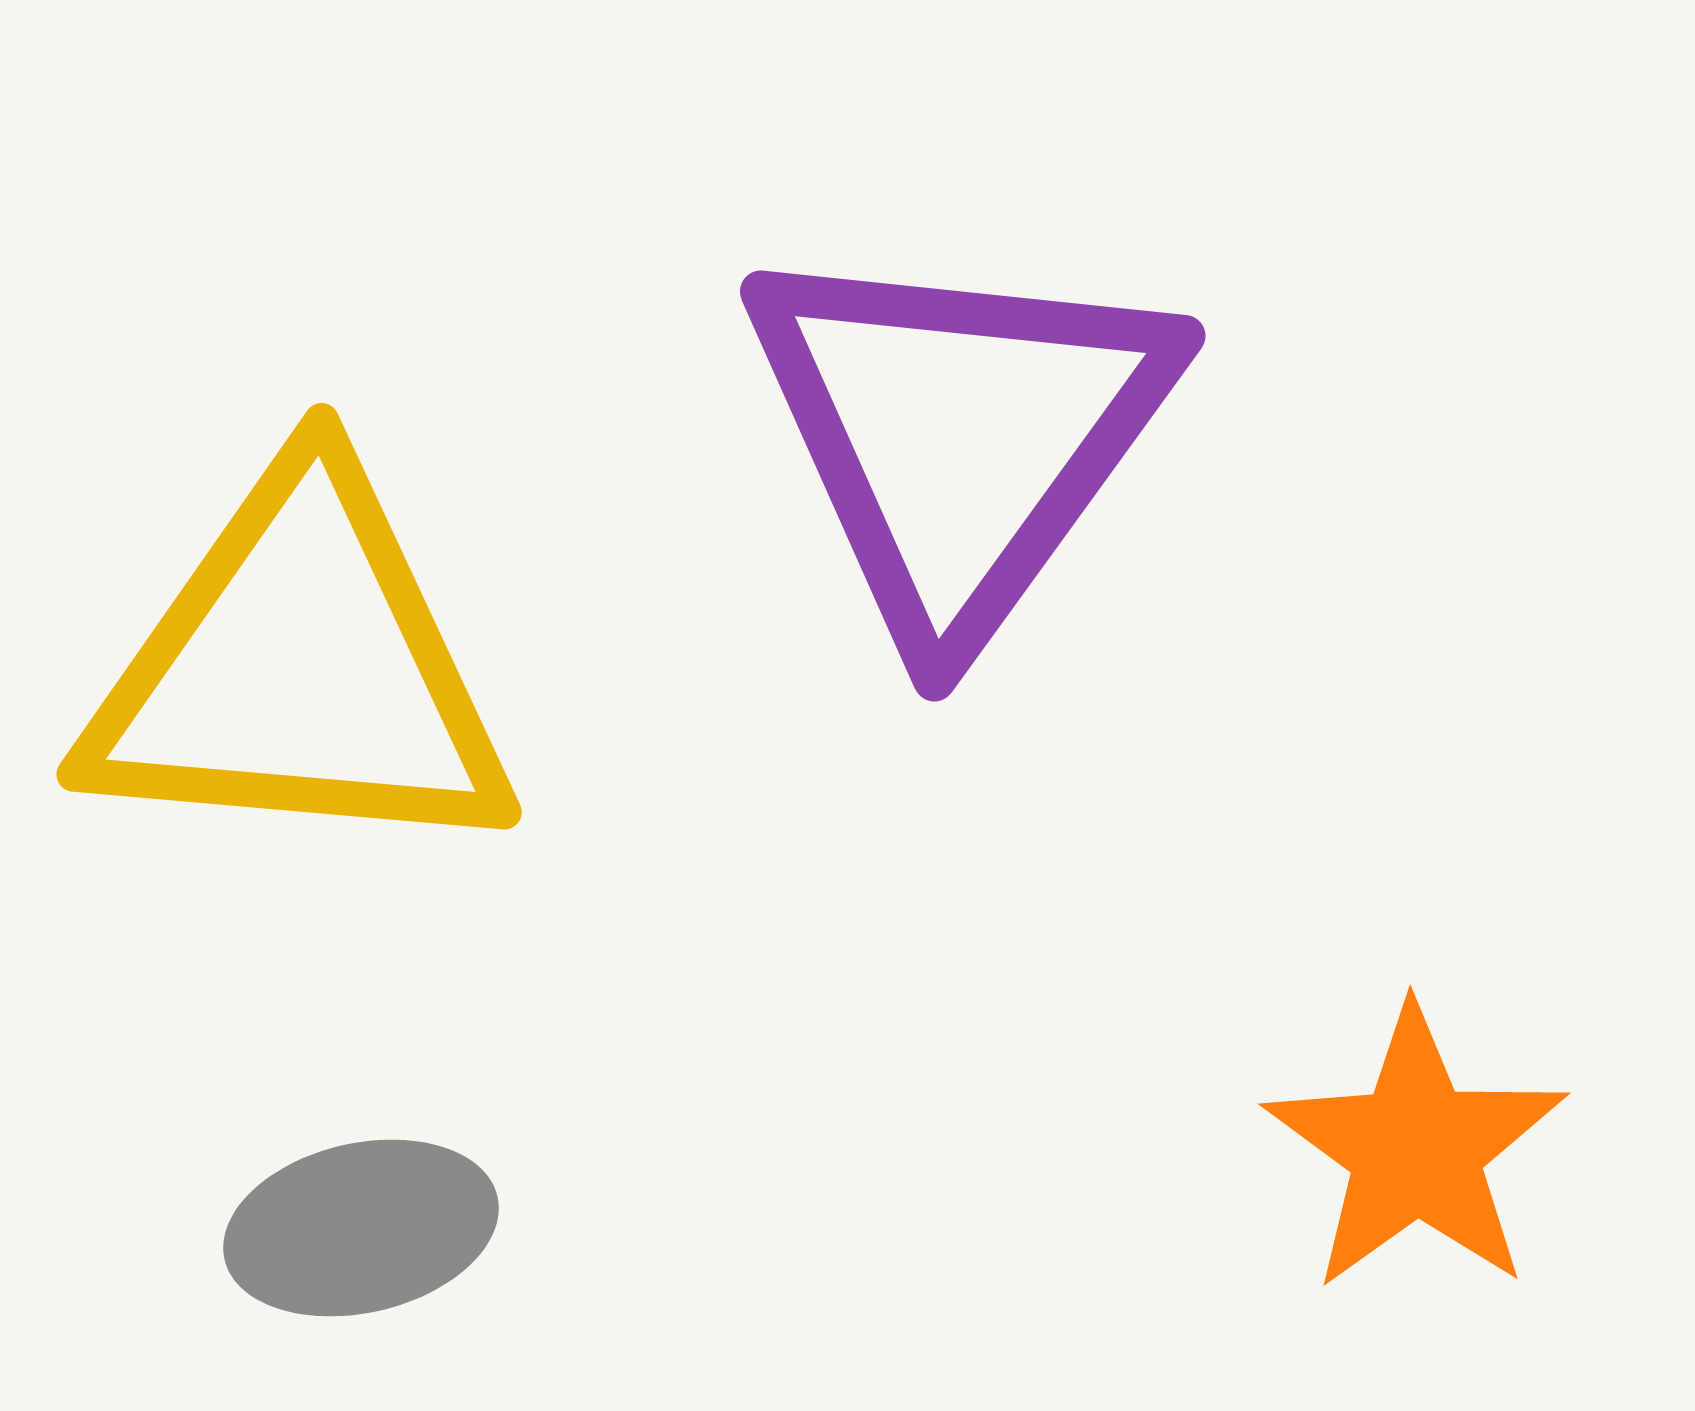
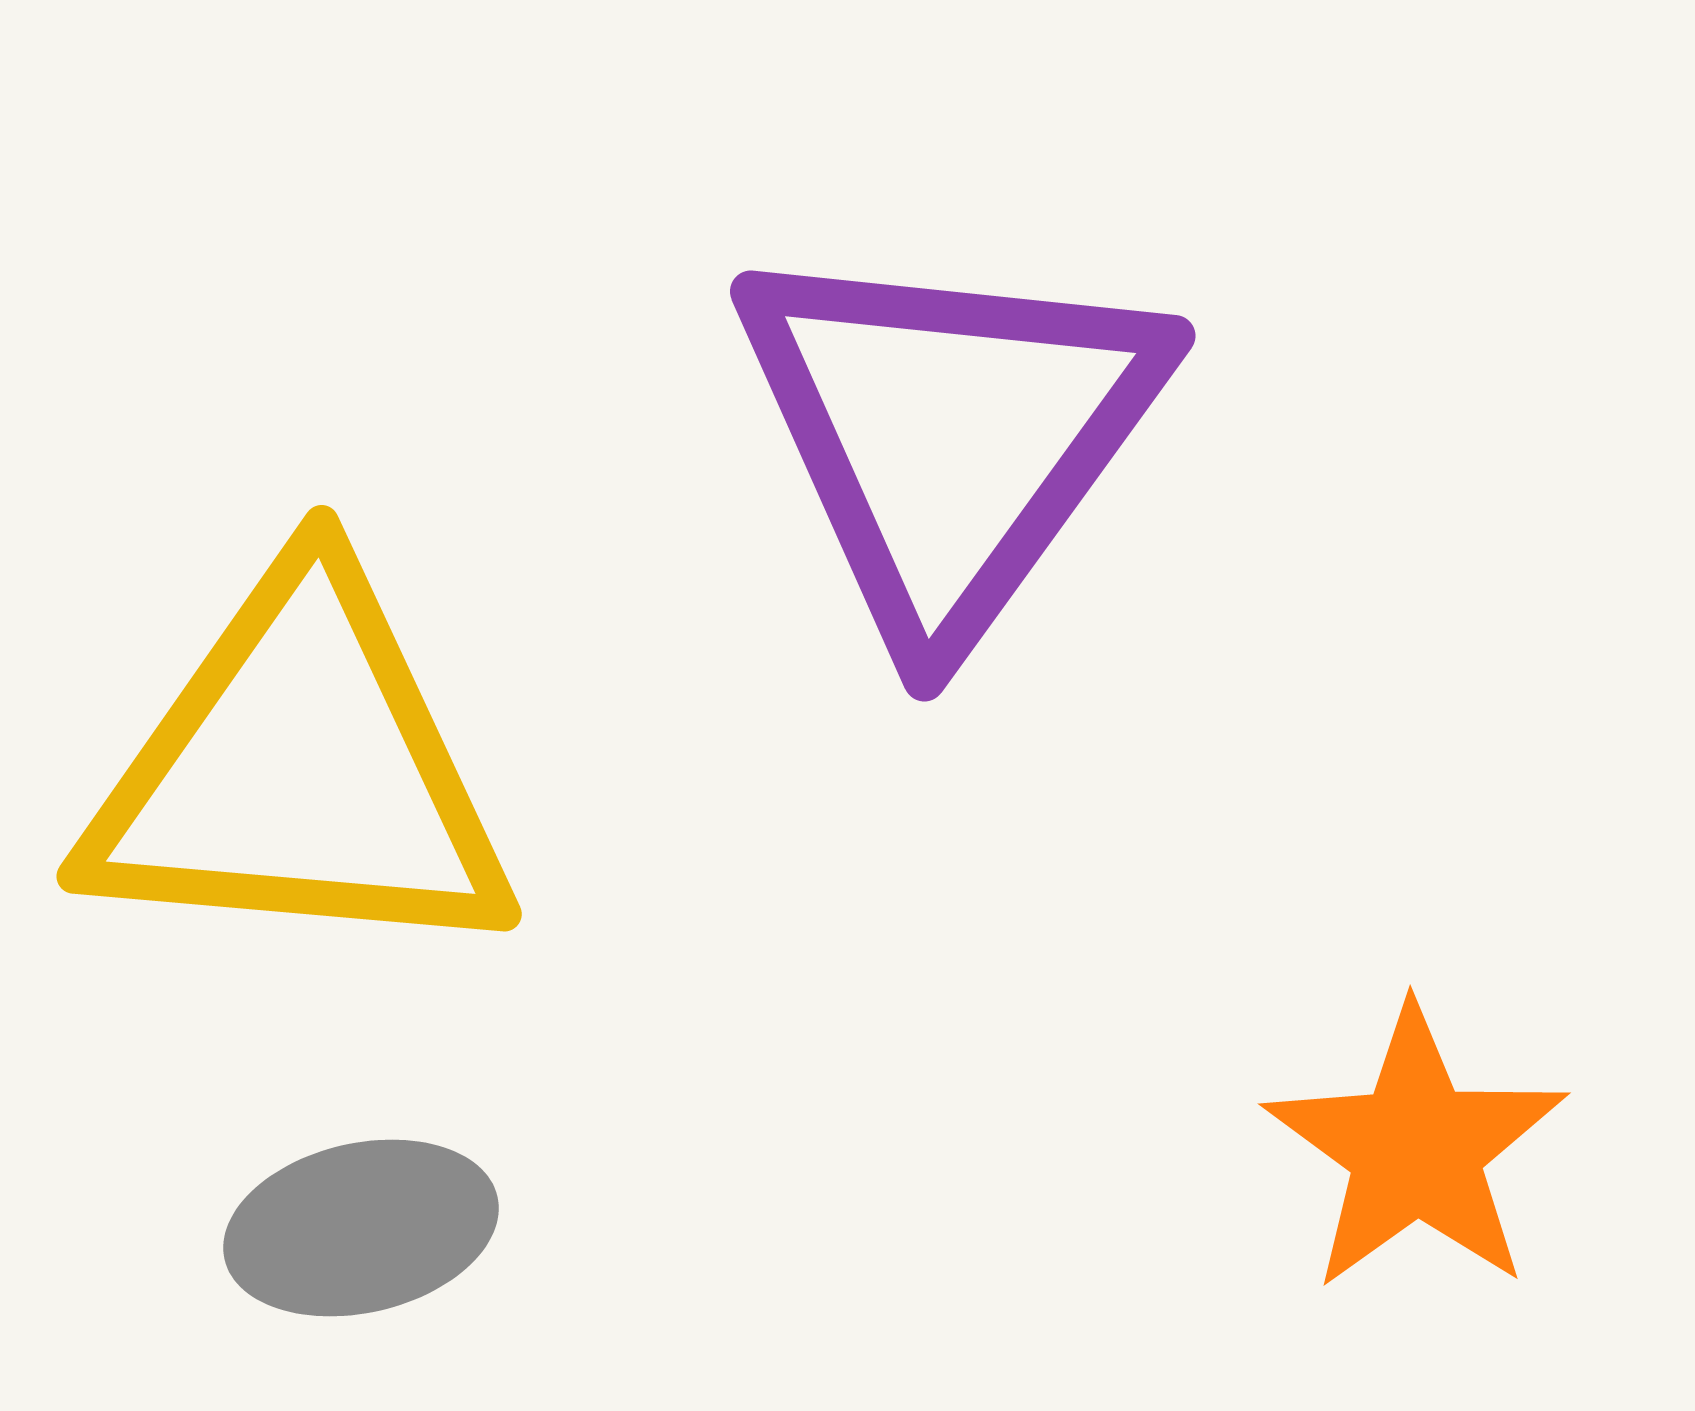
purple triangle: moved 10 px left
yellow triangle: moved 102 px down
